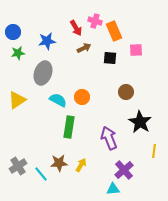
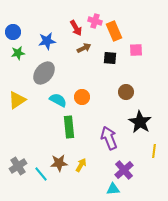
gray ellipse: moved 1 px right; rotated 20 degrees clockwise
green rectangle: rotated 15 degrees counterclockwise
